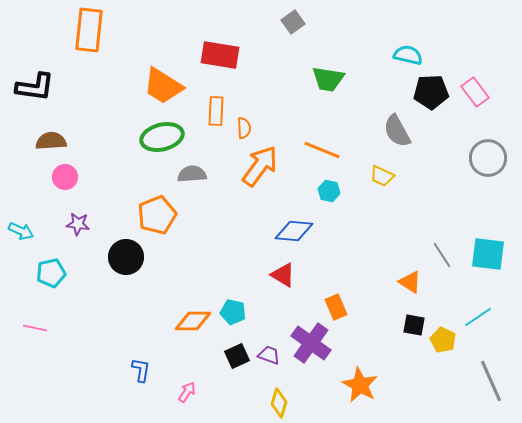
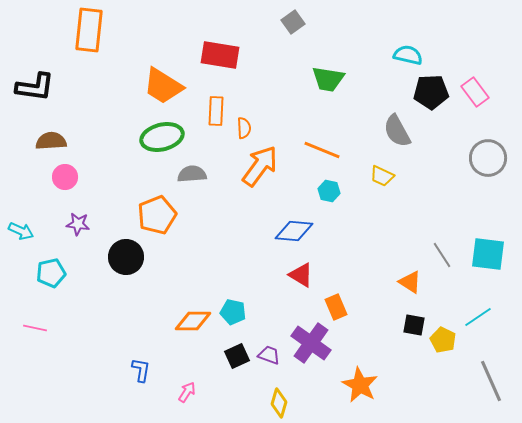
red triangle at (283, 275): moved 18 px right
